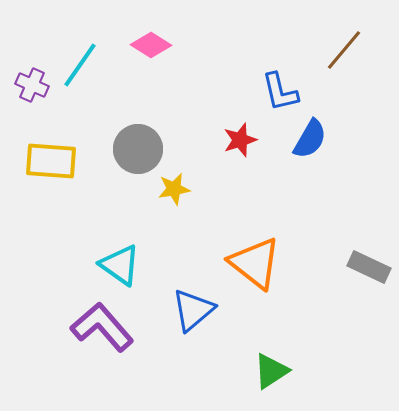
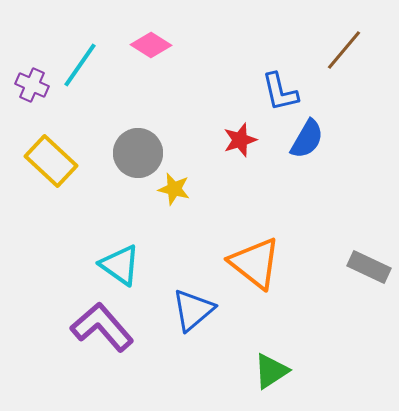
blue semicircle: moved 3 px left
gray circle: moved 4 px down
yellow rectangle: rotated 39 degrees clockwise
yellow star: rotated 24 degrees clockwise
